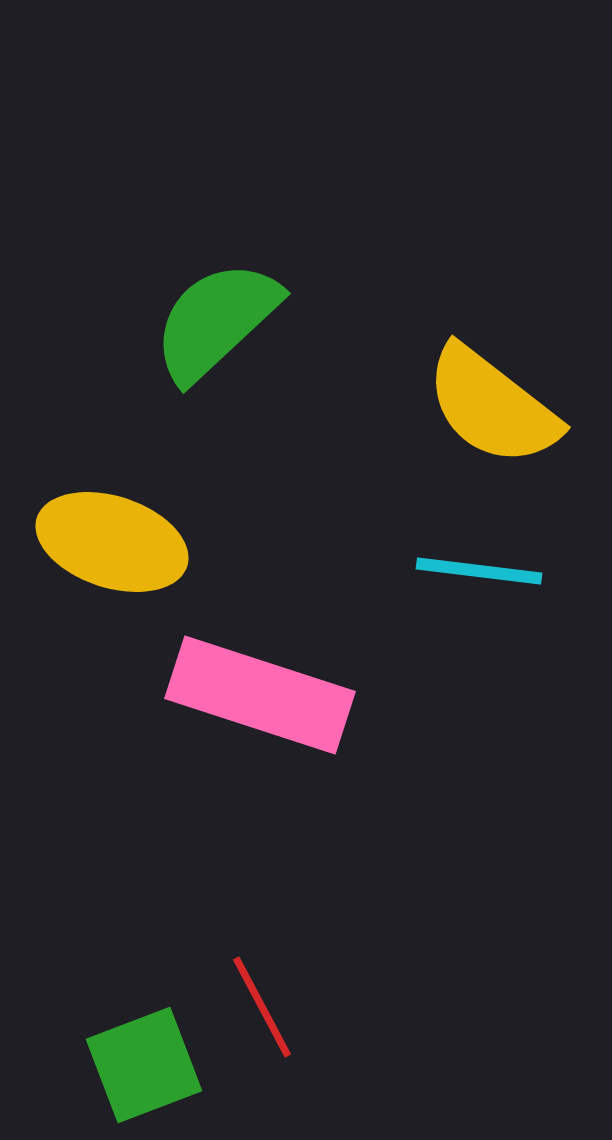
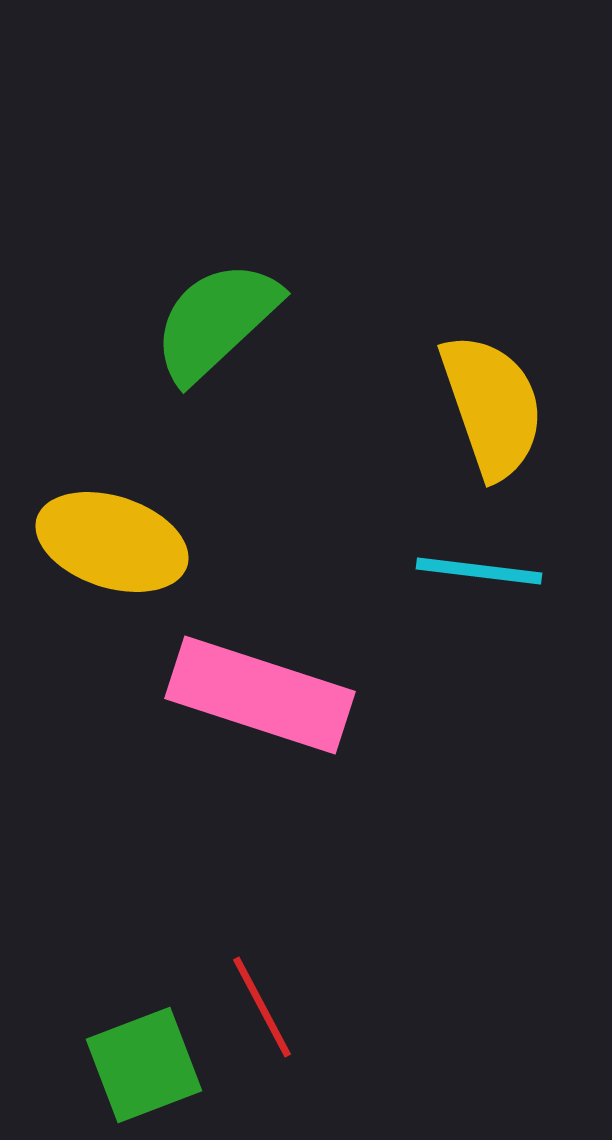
yellow semicircle: rotated 147 degrees counterclockwise
